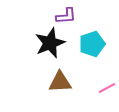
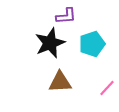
pink line: rotated 18 degrees counterclockwise
